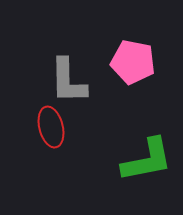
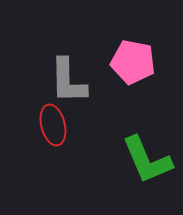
red ellipse: moved 2 px right, 2 px up
green L-shape: rotated 78 degrees clockwise
